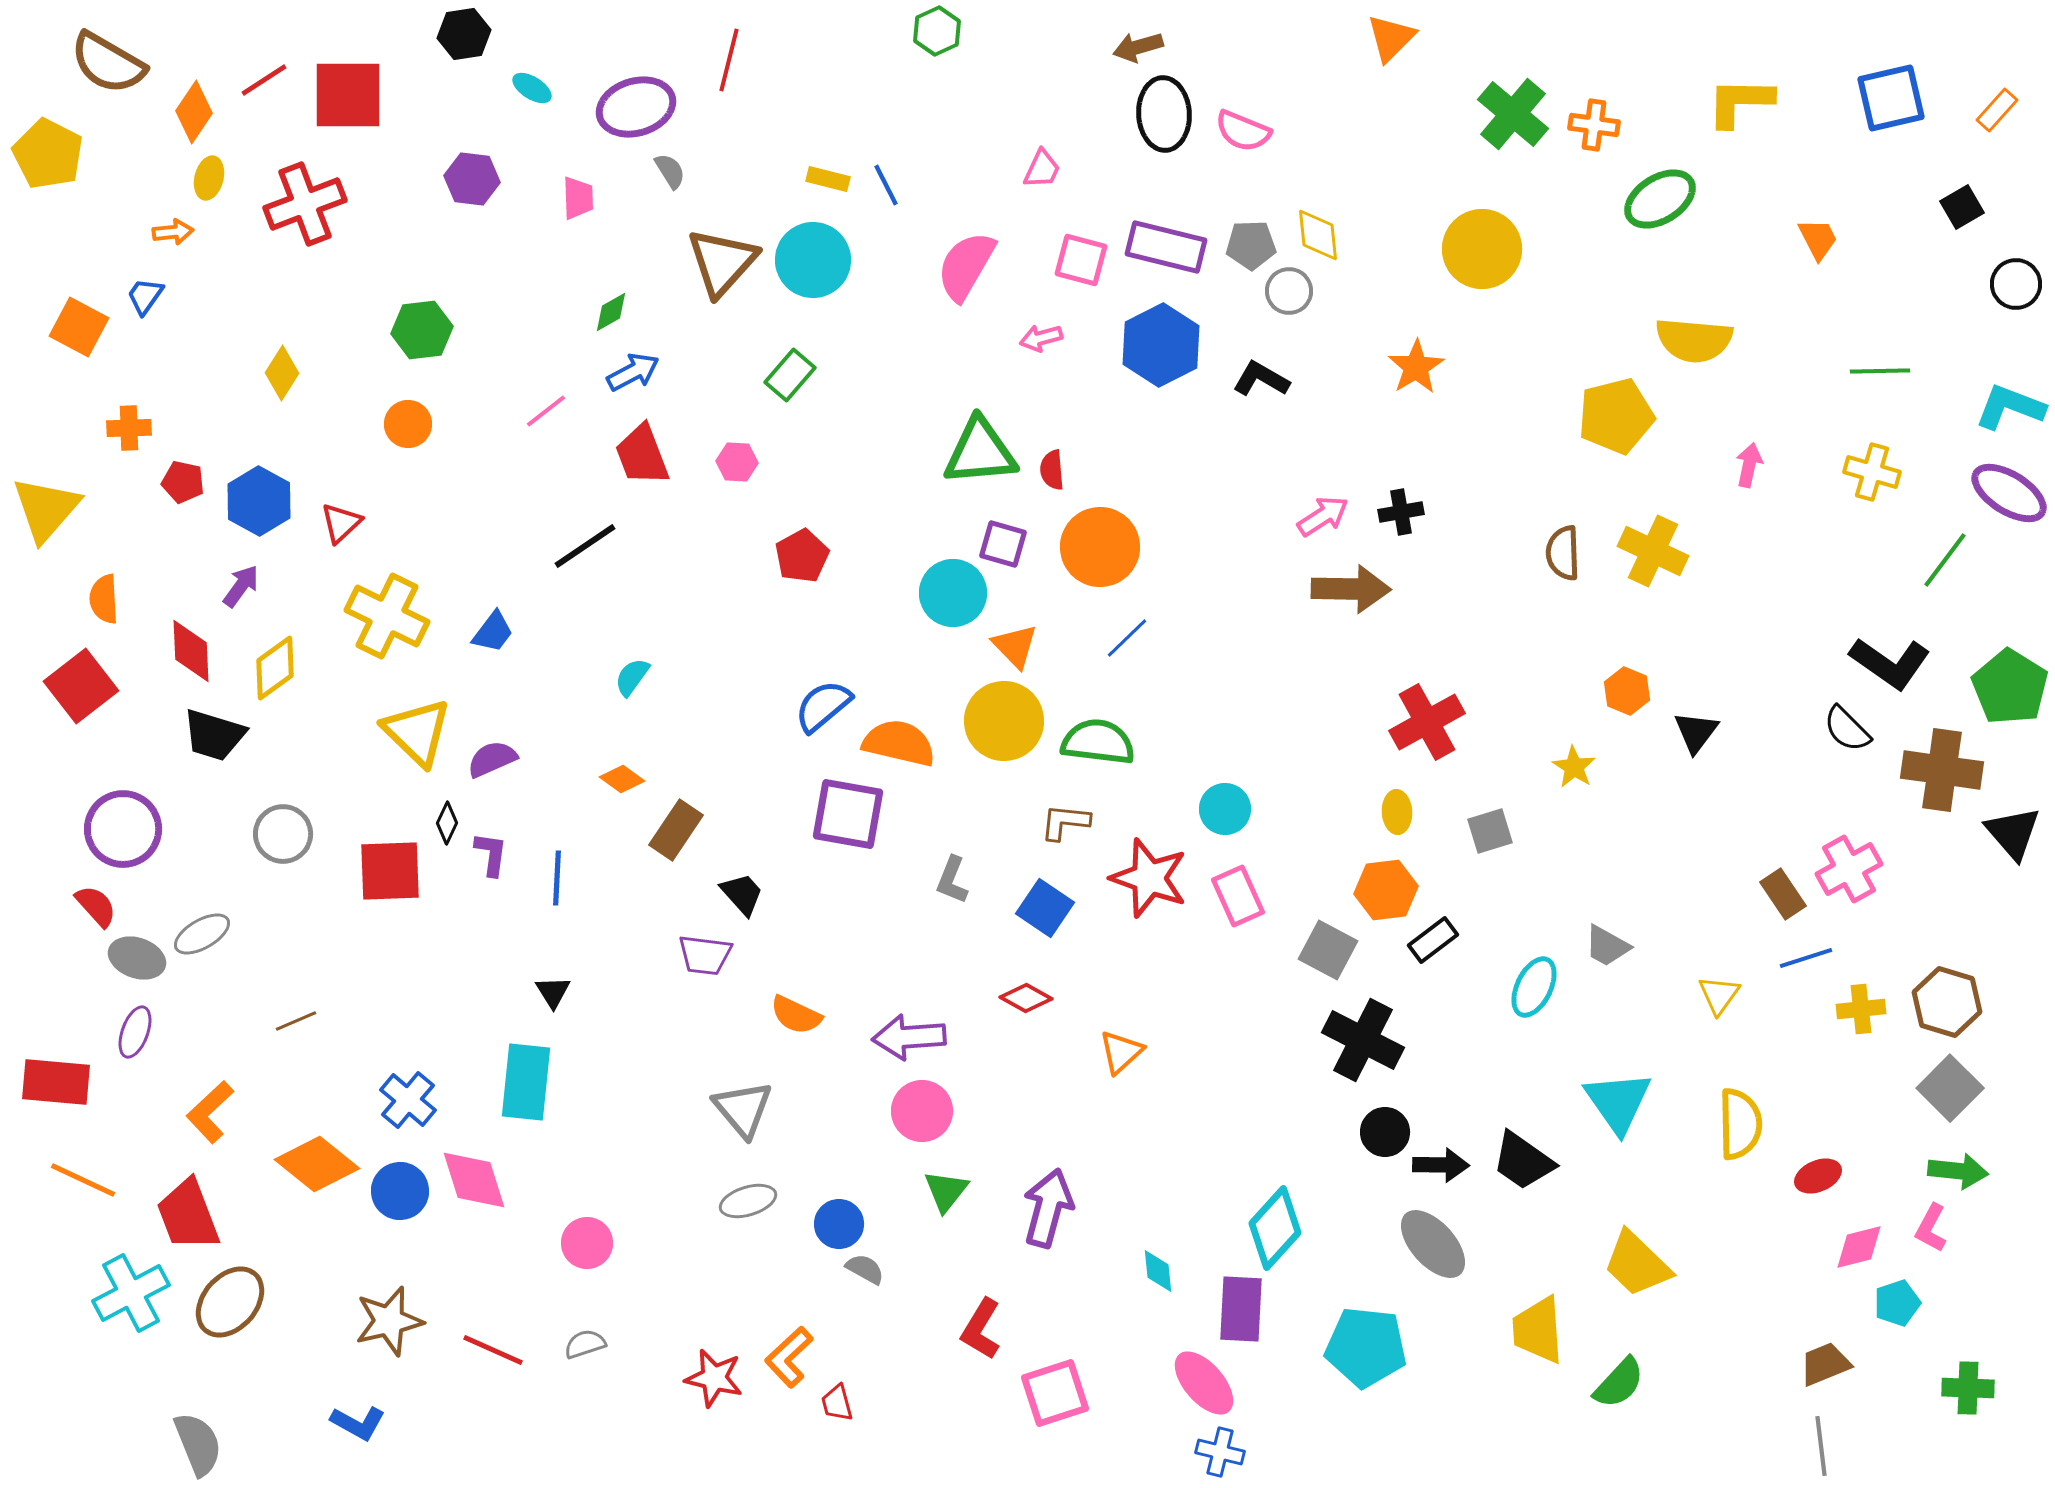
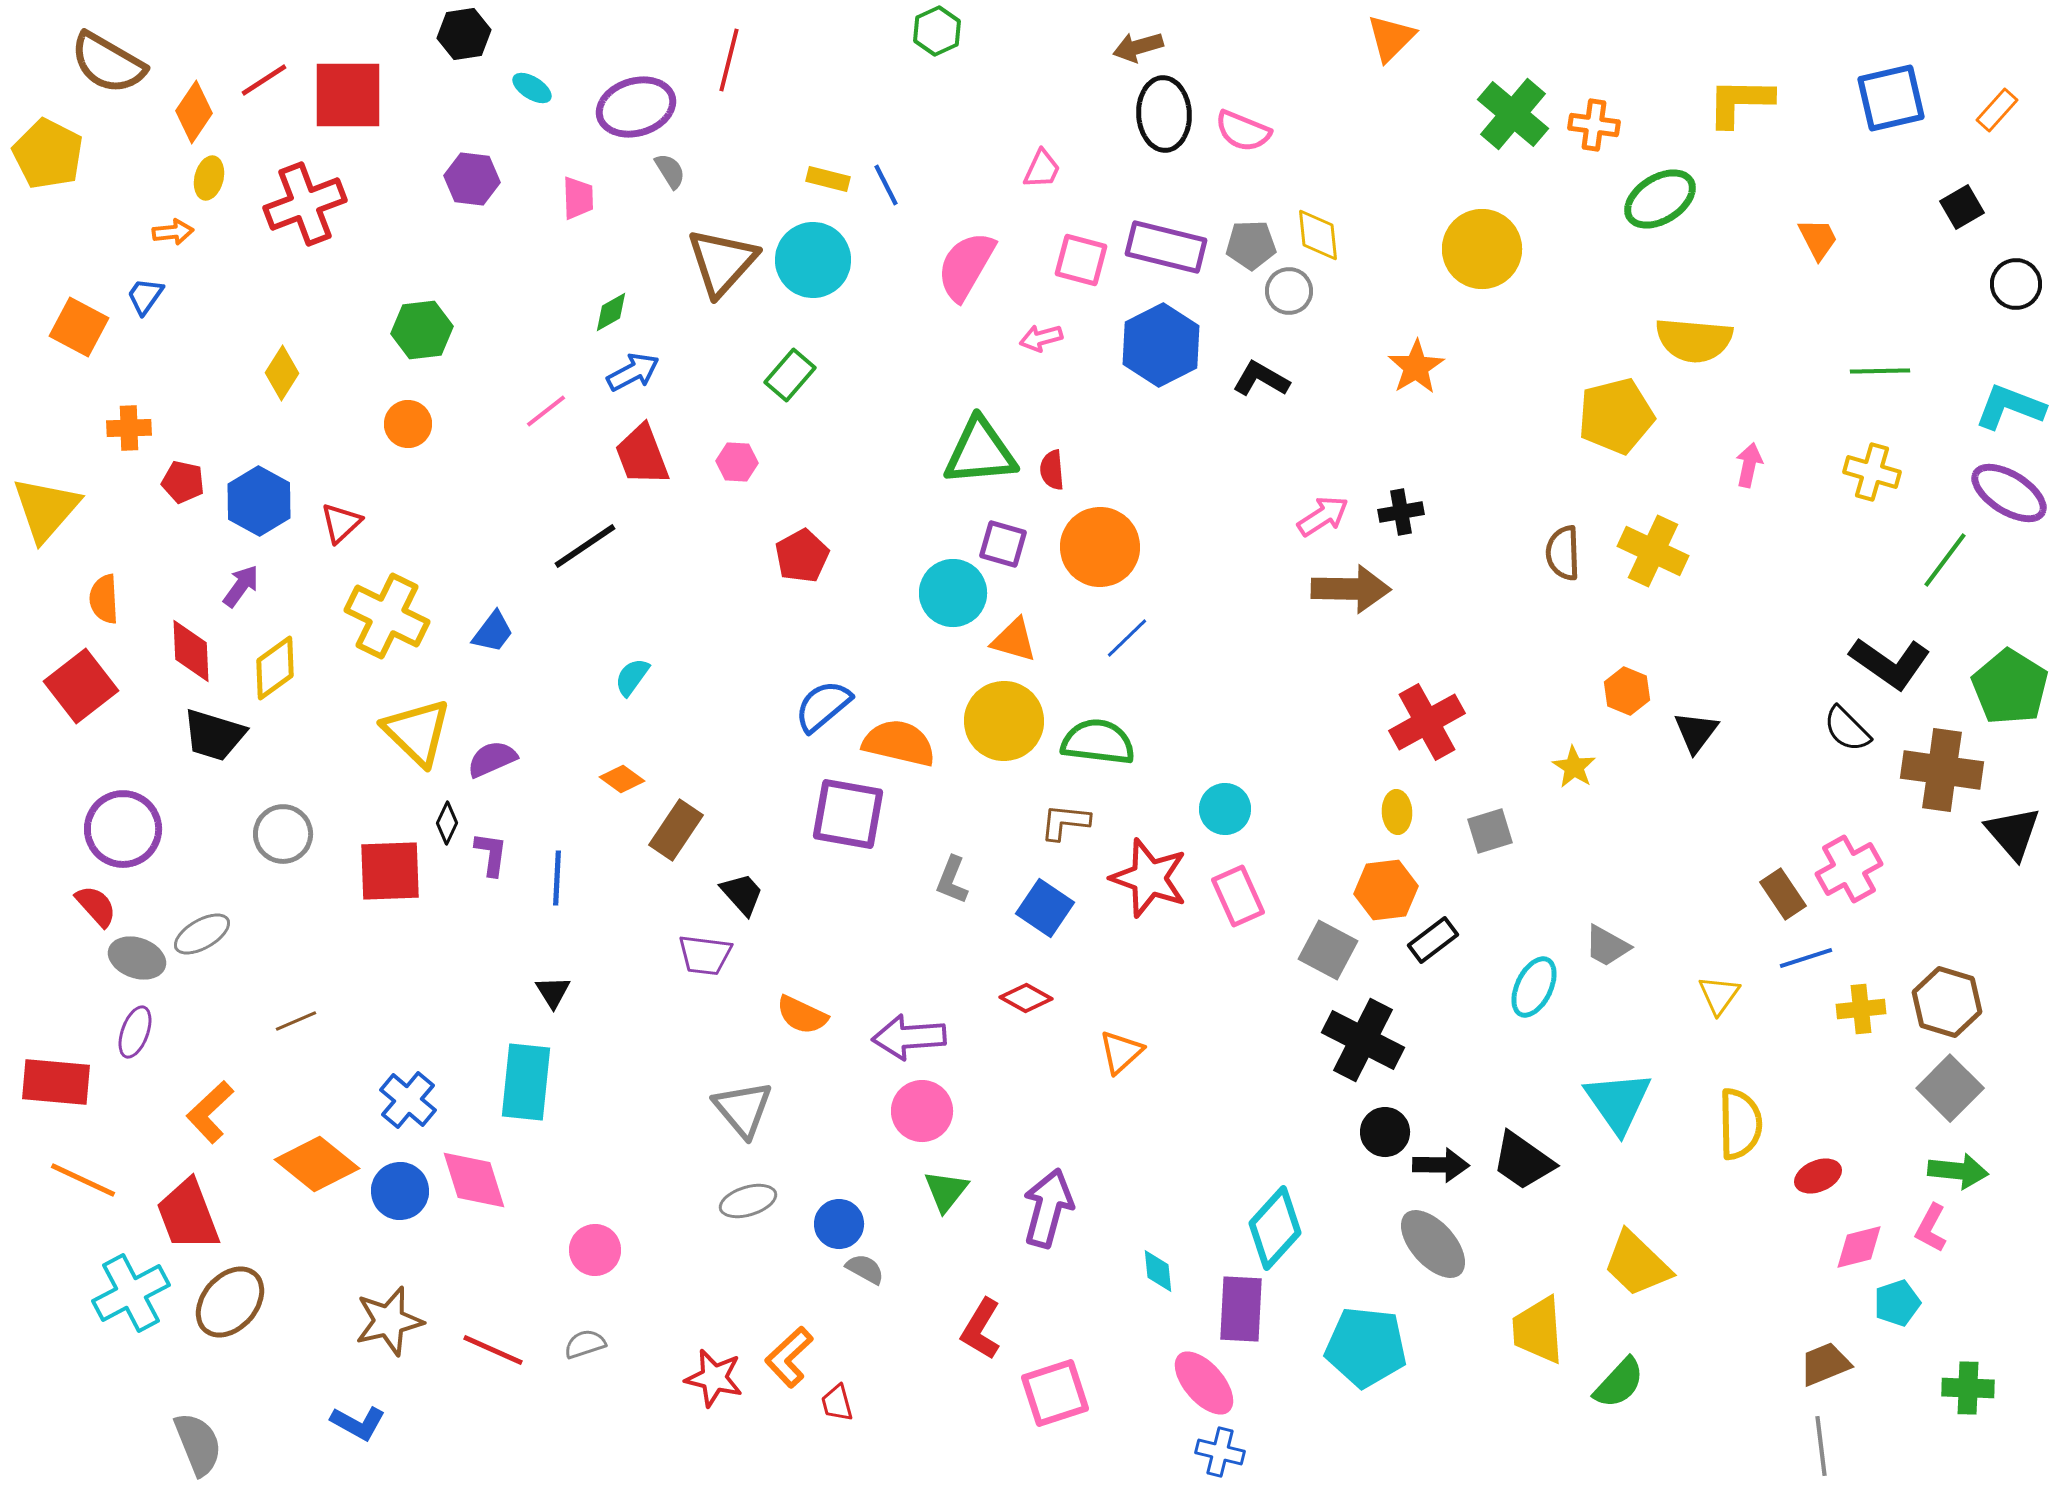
orange triangle at (1015, 646): moved 1 px left, 6 px up; rotated 30 degrees counterclockwise
orange semicircle at (796, 1015): moved 6 px right
pink circle at (587, 1243): moved 8 px right, 7 px down
